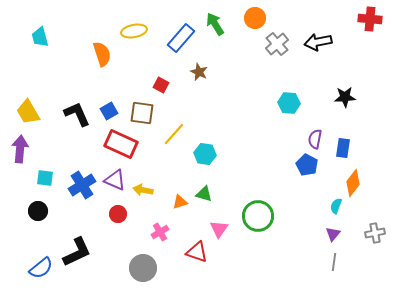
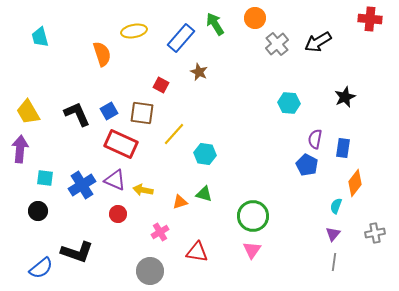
black arrow at (318, 42): rotated 20 degrees counterclockwise
black star at (345, 97): rotated 20 degrees counterclockwise
orange diamond at (353, 183): moved 2 px right
green circle at (258, 216): moved 5 px left
pink triangle at (219, 229): moved 33 px right, 21 px down
black L-shape at (77, 252): rotated 44 degrees clockwise
red triangle at (197, 252): rotated 10 degrees counterclockwise
gray circle at (143, 268): moved 7 px right, 3 px down
